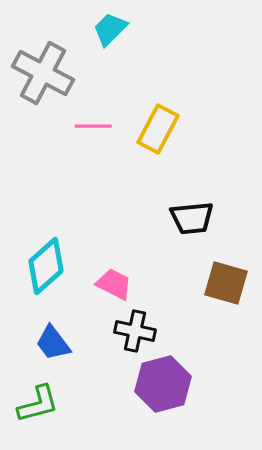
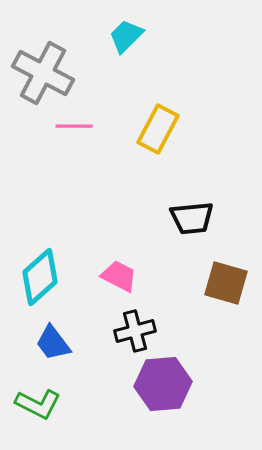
cyan trapezoid: moved 16 px right, 7 px down
pink line: moved 19 px left
cyan diamond: moved 6 px left, 11 px down
pink trapezoid: moved 5 px right, 8 px up
black cross: rotated 27 degrees counterclockwise
purple hexagon: rotated 10 degrees clockwise
green L-shape: rotated 42 degrees clockwise
